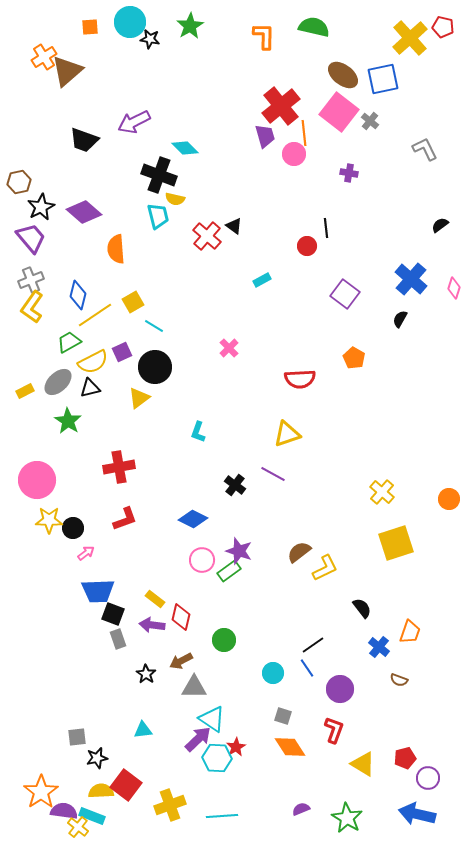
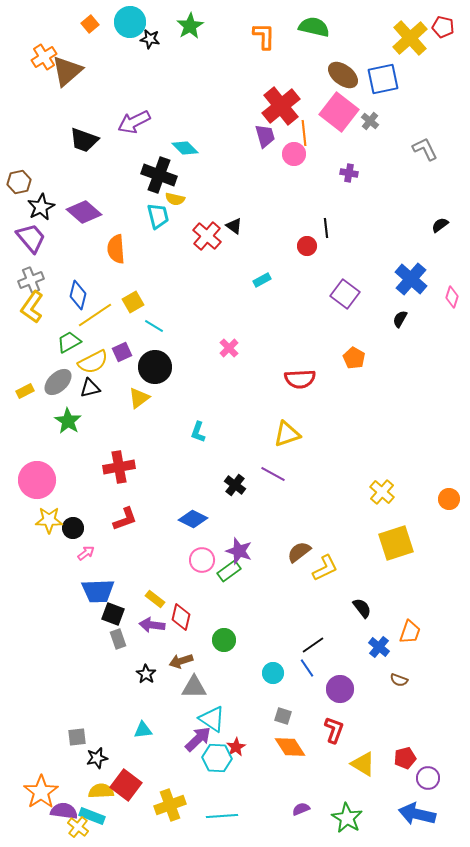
orange square at (90, 27): moved 3 px up; rotated 36 degrees counterclockwise
pink diamond at (454, 288): moved 2 px left, 9 px down
brown arrow at (181, 661): rotated 10 degrees clockwise
